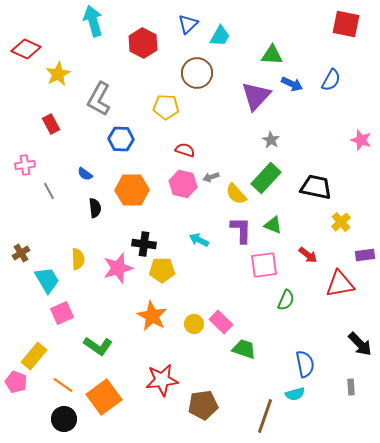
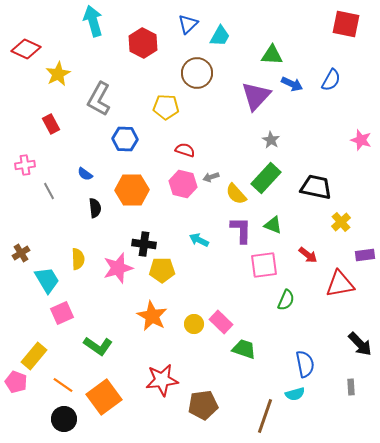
blue hexagon at (121, 139): moved 4 px right
